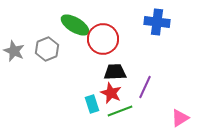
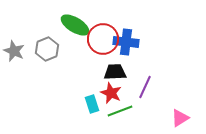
blue cross: moved 31 px left, 20 px down
